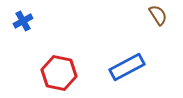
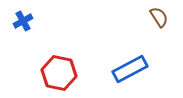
brown semicircle: moved 1 px right, 2 px down
blue rectangle: moved 3 px right, 2 px down
